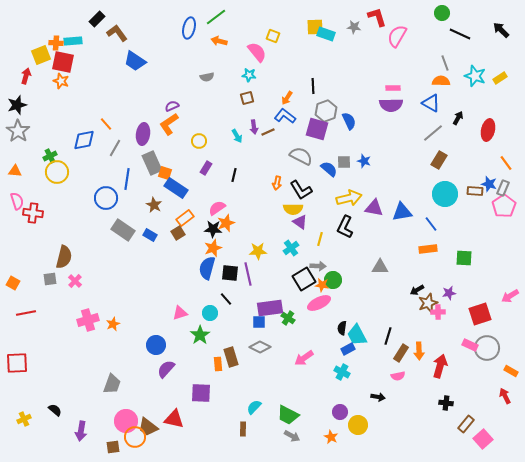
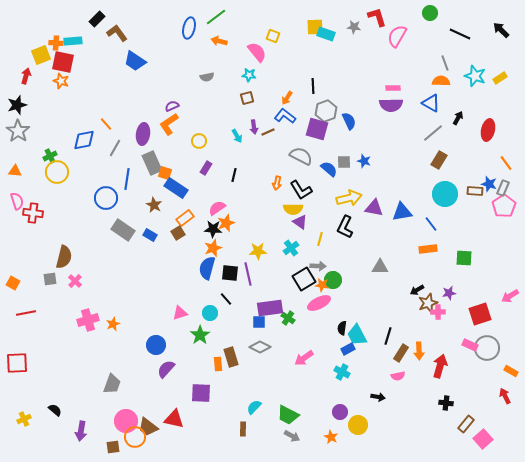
green circle at (442, 13): moved 12 px left
